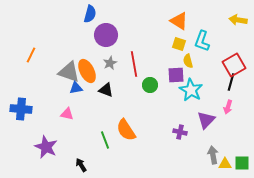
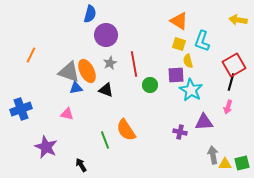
blue cross: rotated 25 degrees counterclockwise
purple triangle: moved 2 px left, 2 px down; rotated 42 degrees clockwise
green square: rotated 14 degrees counterclockwise
